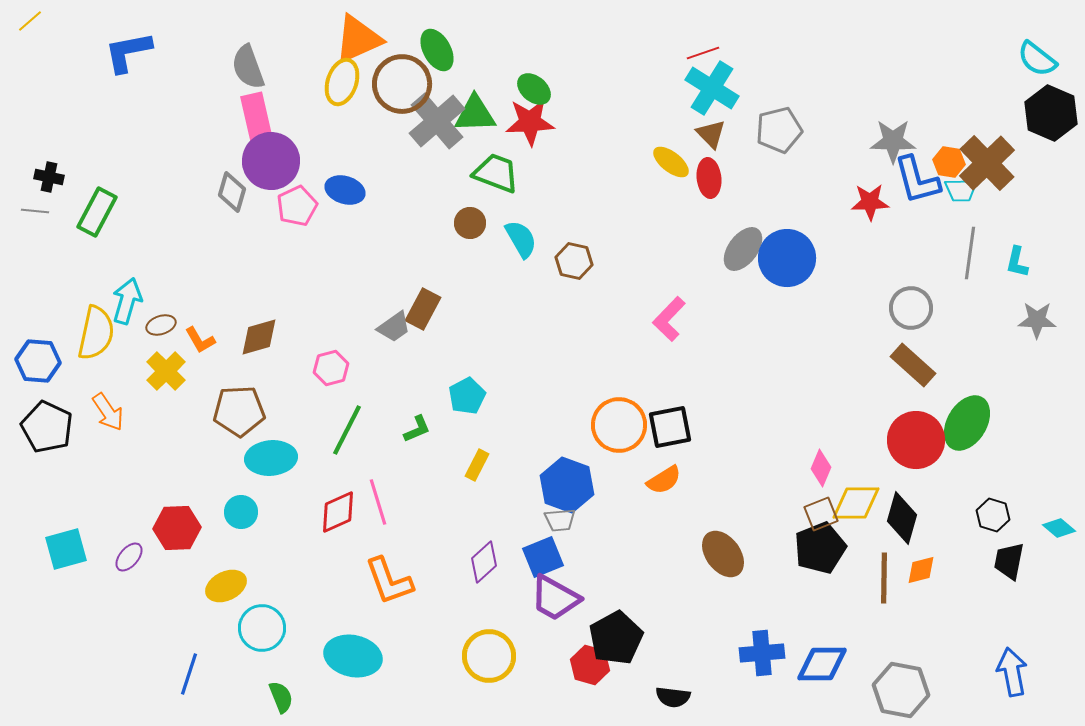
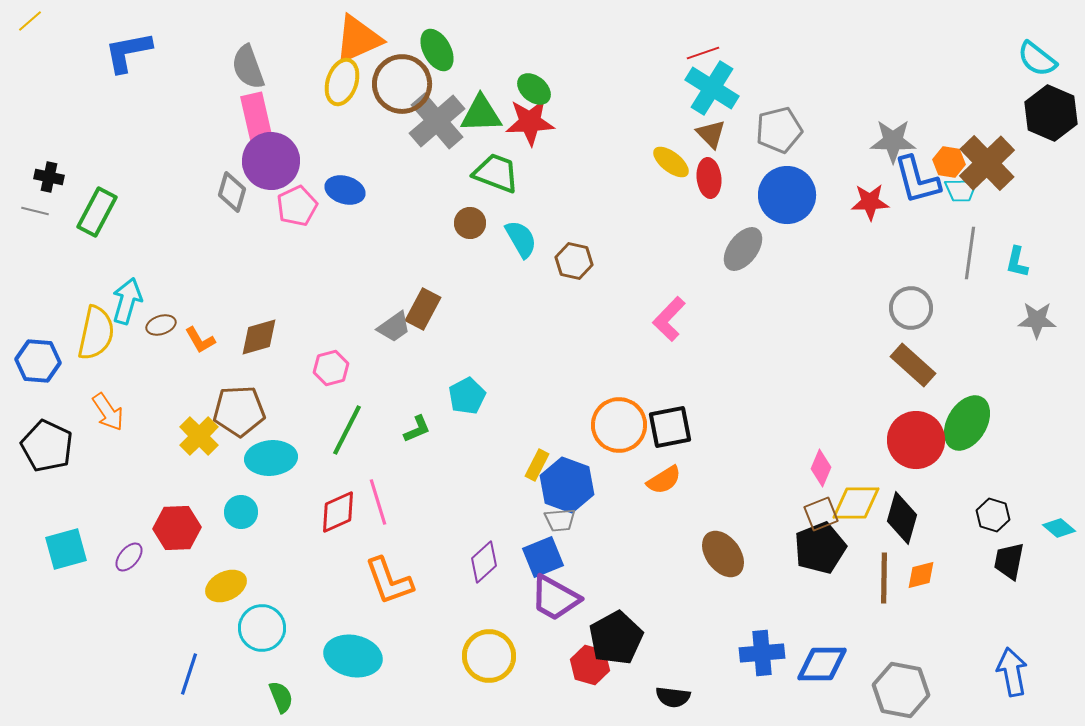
green triangle at (475, 114): moved 6 px right
gray line at (35, 211): rotated 8 degrees clockwise
blue circle at (787, 258): moved 63 px up
yellow cross at (166, 371): moved 33 px right, 65 px down
black pentagon at (47, 427): moved 19 px down
yellow rectangle at (477, 465): moved 60 px right
orange diamond at (921, 570): moved 5 px down
